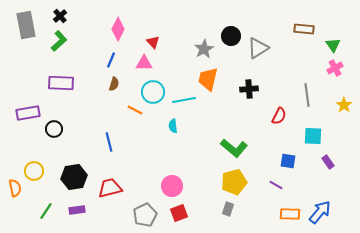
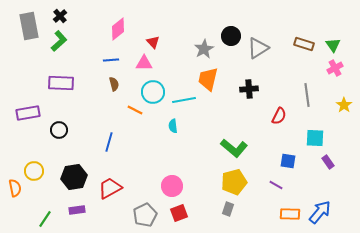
gray rectangle at (26, 25): moved 3 px right, 1 px down
pink diamond at (118, 29): rotated 25 degrees clockwise
brown rectangle at (304, 29): moved 15 px down; rotated 12 degrees clockwise
blue line at (111, 60): rotated 63 degrees clockwise
brown semicircle at (114, 84): rotated 32 degrees counterclockwise
black circle at (54, 129): moved 5 px right, 1 px down
cyan square at (313, 136): moved 2 px right, 2 px down
blue line at (109, 142): rotated 30 degrees clockwise
red trapezoid at (110, 188): rotated 15 degrees counterclockwise
green line at (46, 211): moved 1 px left, 8 px down
